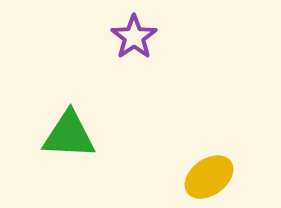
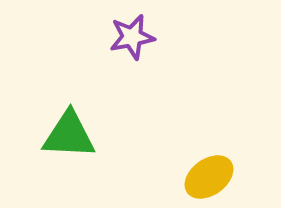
purple star: moved 2 px left; rotated 24 degrees clockwise
